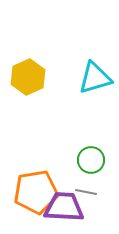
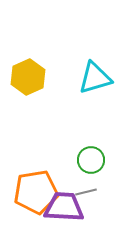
gray line: rotated 25 degrees counterclockwise
